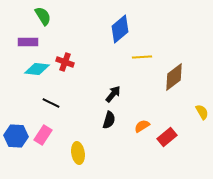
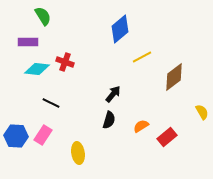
yellow line: rotated 24 degrees counterclockwise
orange semicircle: moved 1 px left
